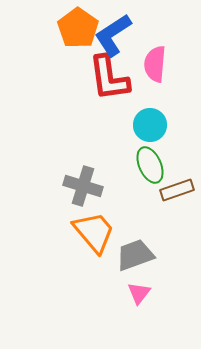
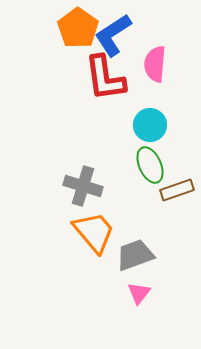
red L-shape: moved 4 px left
